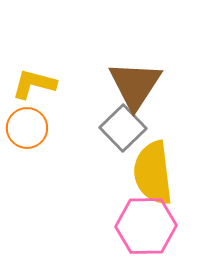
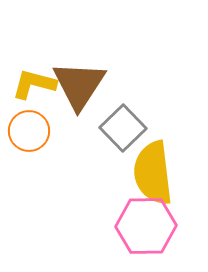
brown triangle: moved 56 px left
orange circle: moved 2 px right, 3 px down
